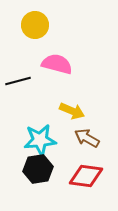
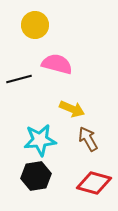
black line: moved 1 px right, 2 px up
yellow arrow: moved 2 px up
brown arrow: moved 1 px right, 1 px down; rotated 30 degrees clockwise
black hexagon: moved 2 px left, 7 px down
red diamond: moved 8 px right, 7 px down; rotated 8 degrees clockwise
